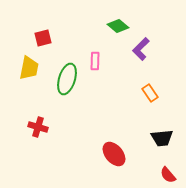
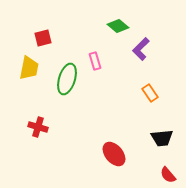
pink rectangle: rotated 18 degrees counterclockwise
